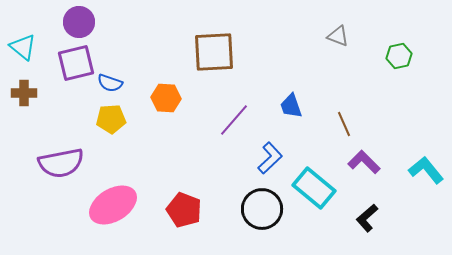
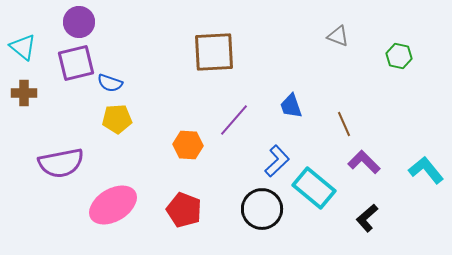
green hexagon: rotated 25 degrees clockwise
orange hexagon: moved 22 px right, 47 px down
yellow pentagon: moved 6 px right
blue L-shape: moved 7 px right, 3 px down
